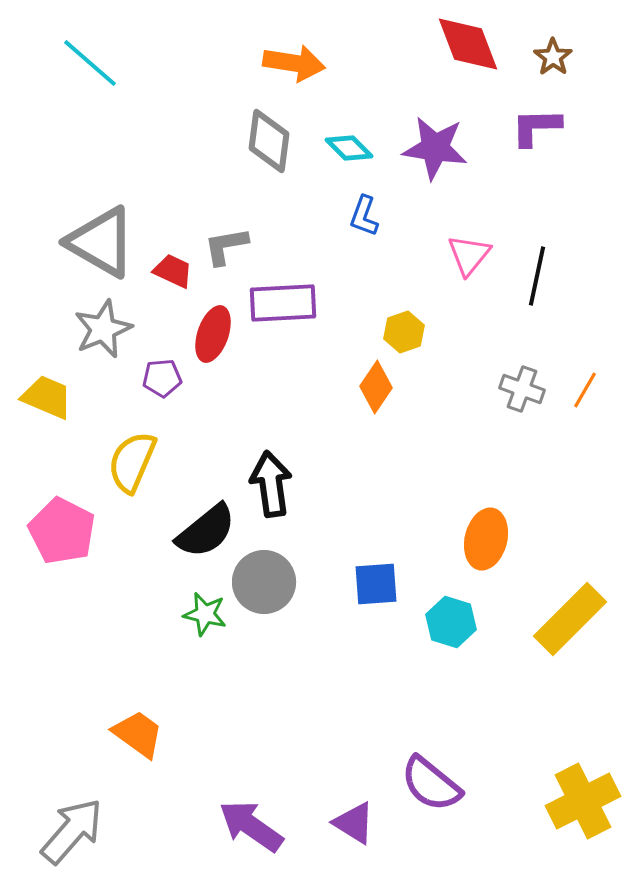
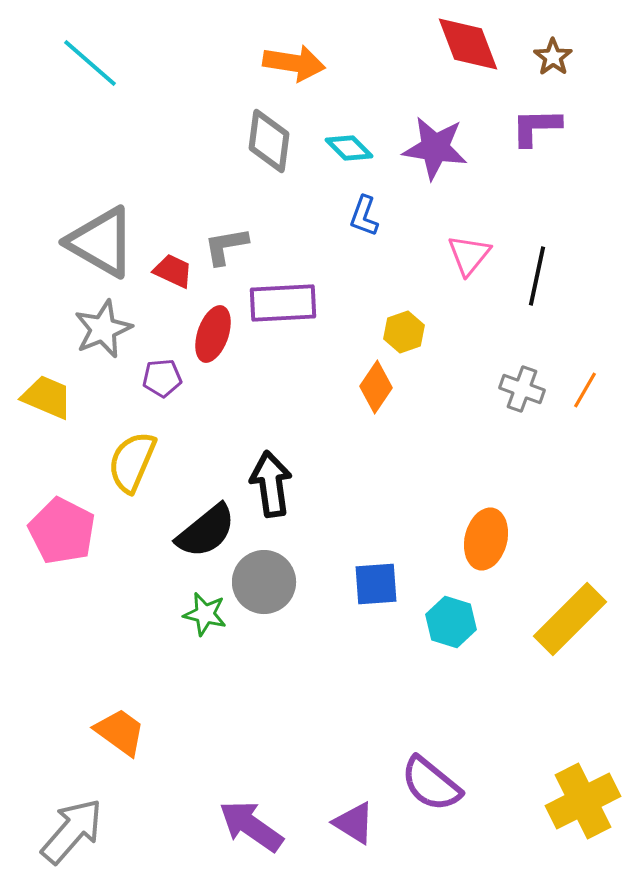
orange trapezoid: moved 18 px left, 2 px up
